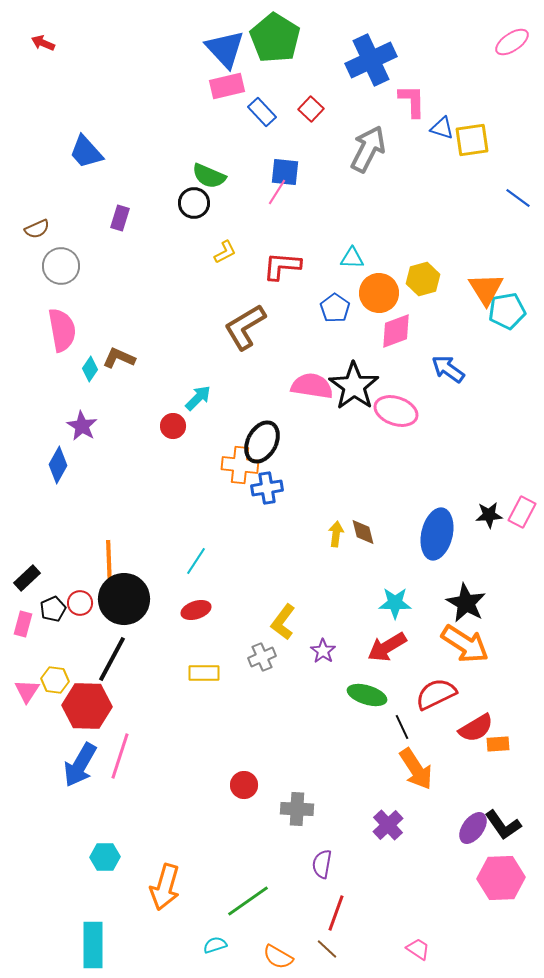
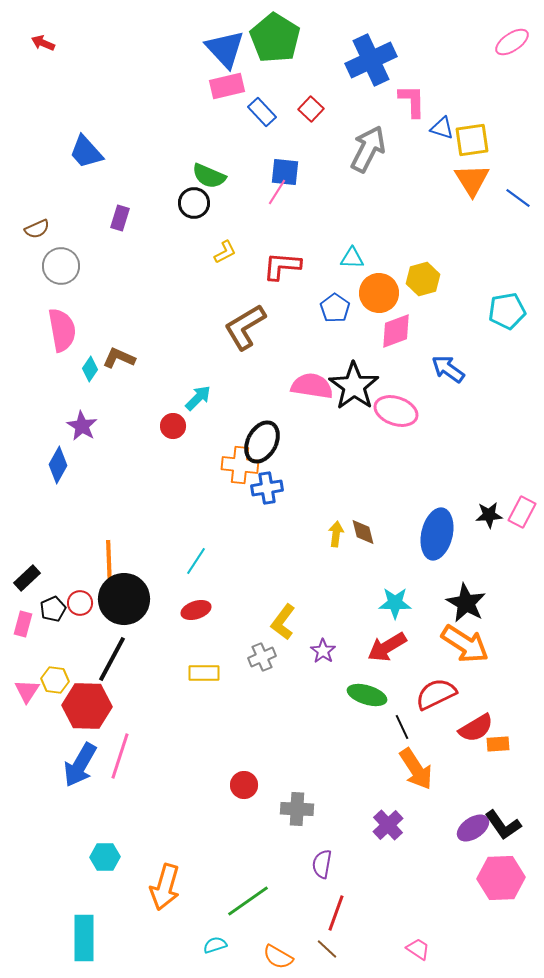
orange triangle at (486, 289): moved 14 px left, 109 px up
purple ellipse at (473, 828): rotated 20 degrees clockwise
cyan rectangle at (93, 945): moved 9 px left, 7 px up
